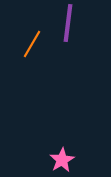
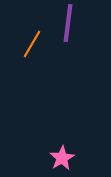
pink star: moved 2 px up
